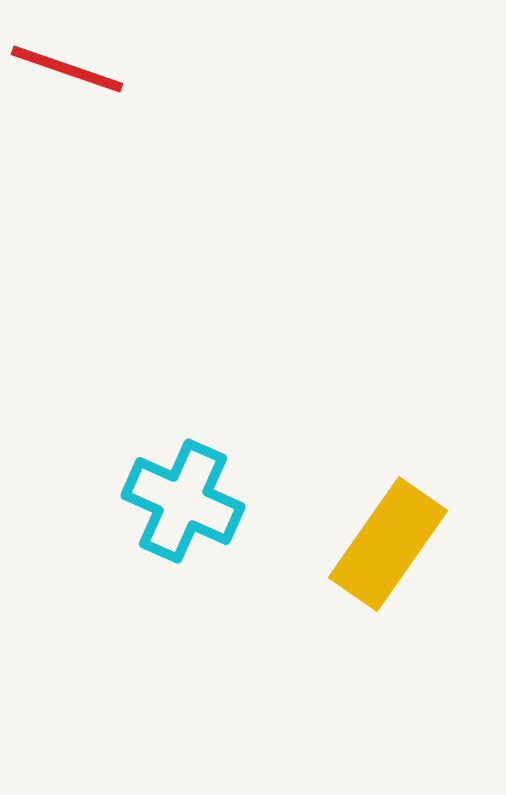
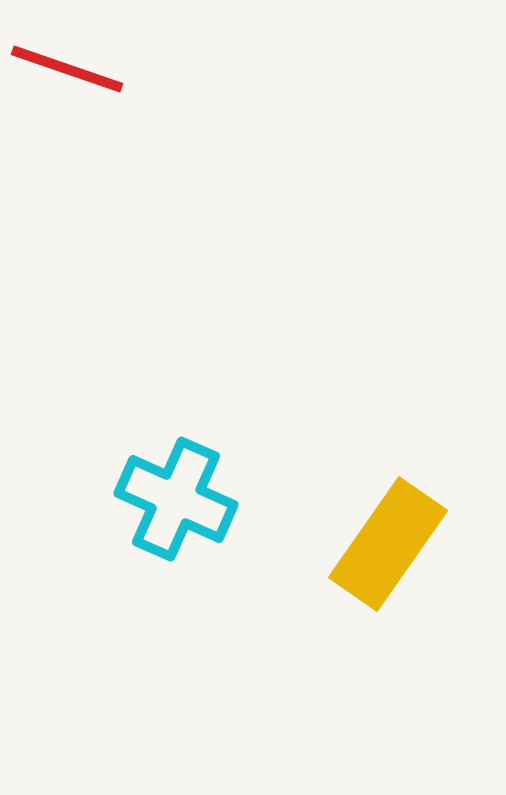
cyan cross: moved 7 px left, 2 px up
